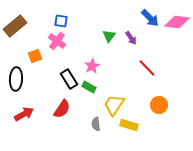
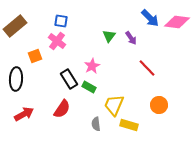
yellow trapezoid: rotated 10 degrees counterclockwise
